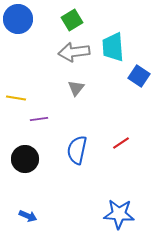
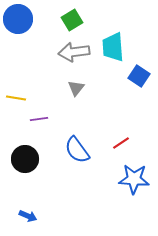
blue semicircle: rotated 48 degrees counterclockwise
blue star: moved 15 px right, 35 px up
